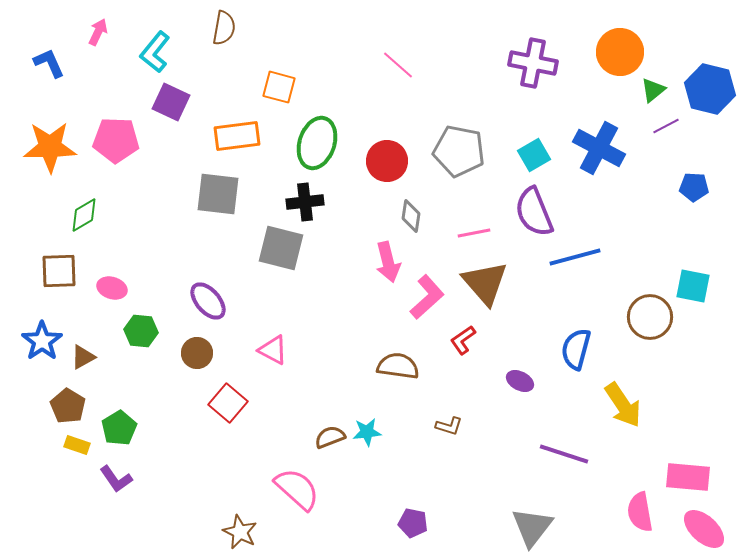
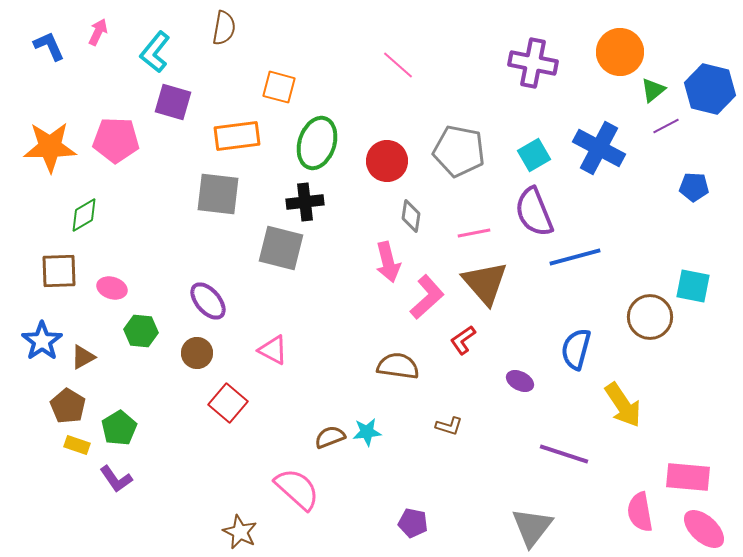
blue L-shape at (49, 63): moved 17 px up
purple square at (171, 102): moved 2 px right; rotated 9 degrees counterclockwise
